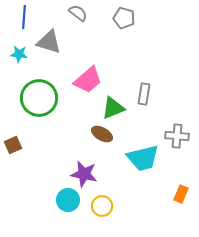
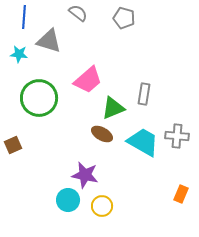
gray triangle: moved 1 px up
cyan trapezoid: moved 16 px up; rotated 136 degrees counterclockwise
purple star: moved 1 px right, 1 px down
